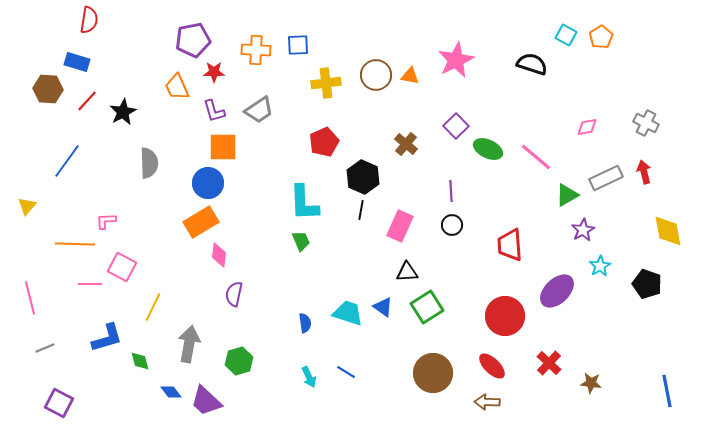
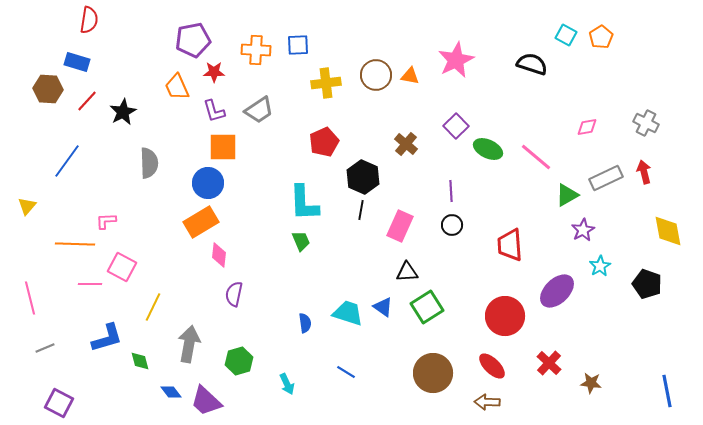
cyan arrow at (309, 377): moved 22 px left, 7 px down
